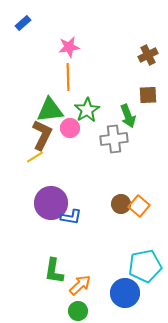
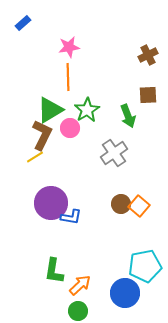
green triangle: rotated 24 degrees counterclockwise
gray cross: moved 14 px down; rotated 28 degrees counterclockwise
